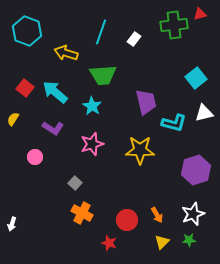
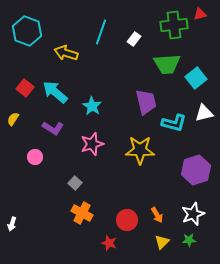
green trapezoid: moved 64 px right, 11 px up
